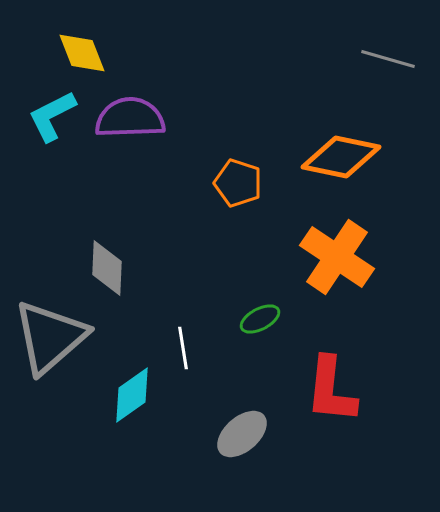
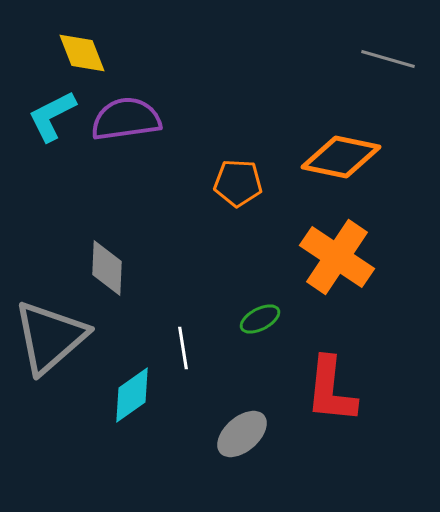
purple semicircle: moved 4 px left, 1 px down; rotated 6 degrees counterclockwise
orange pentagon: rotated 15 degrees counterclockwise
